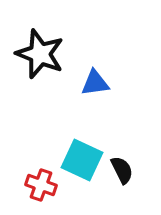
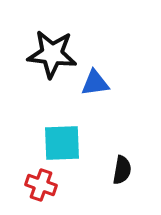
black star: moved 12 px right; rotated 15 degrees counterclockwise
cyan square: moved 20 px left, 17 px up; rotated 27 degrees counterclockwise
black semicircle: rotated 36 degrees clockwise
